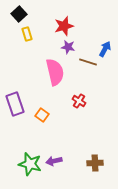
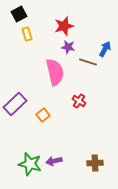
black square: rotated 14 degrees clockwise
purple rectangle: rotated 65 degrees clockwise
orange square: moved 1 px right; rotated 16 degrees clockwise
